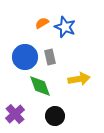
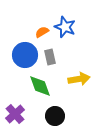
orange semicircle: moved 9 px down
blue circle: moved 2 px up
